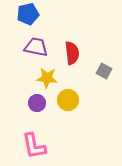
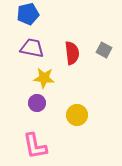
purple trapezoid: moved 4 px left, 1 px down
gray square: moved 21 px up
yellow star: moved 3 px left
yellow circle: moved 9 px right, 15 px down
pink L-shape: moved 1 px right
